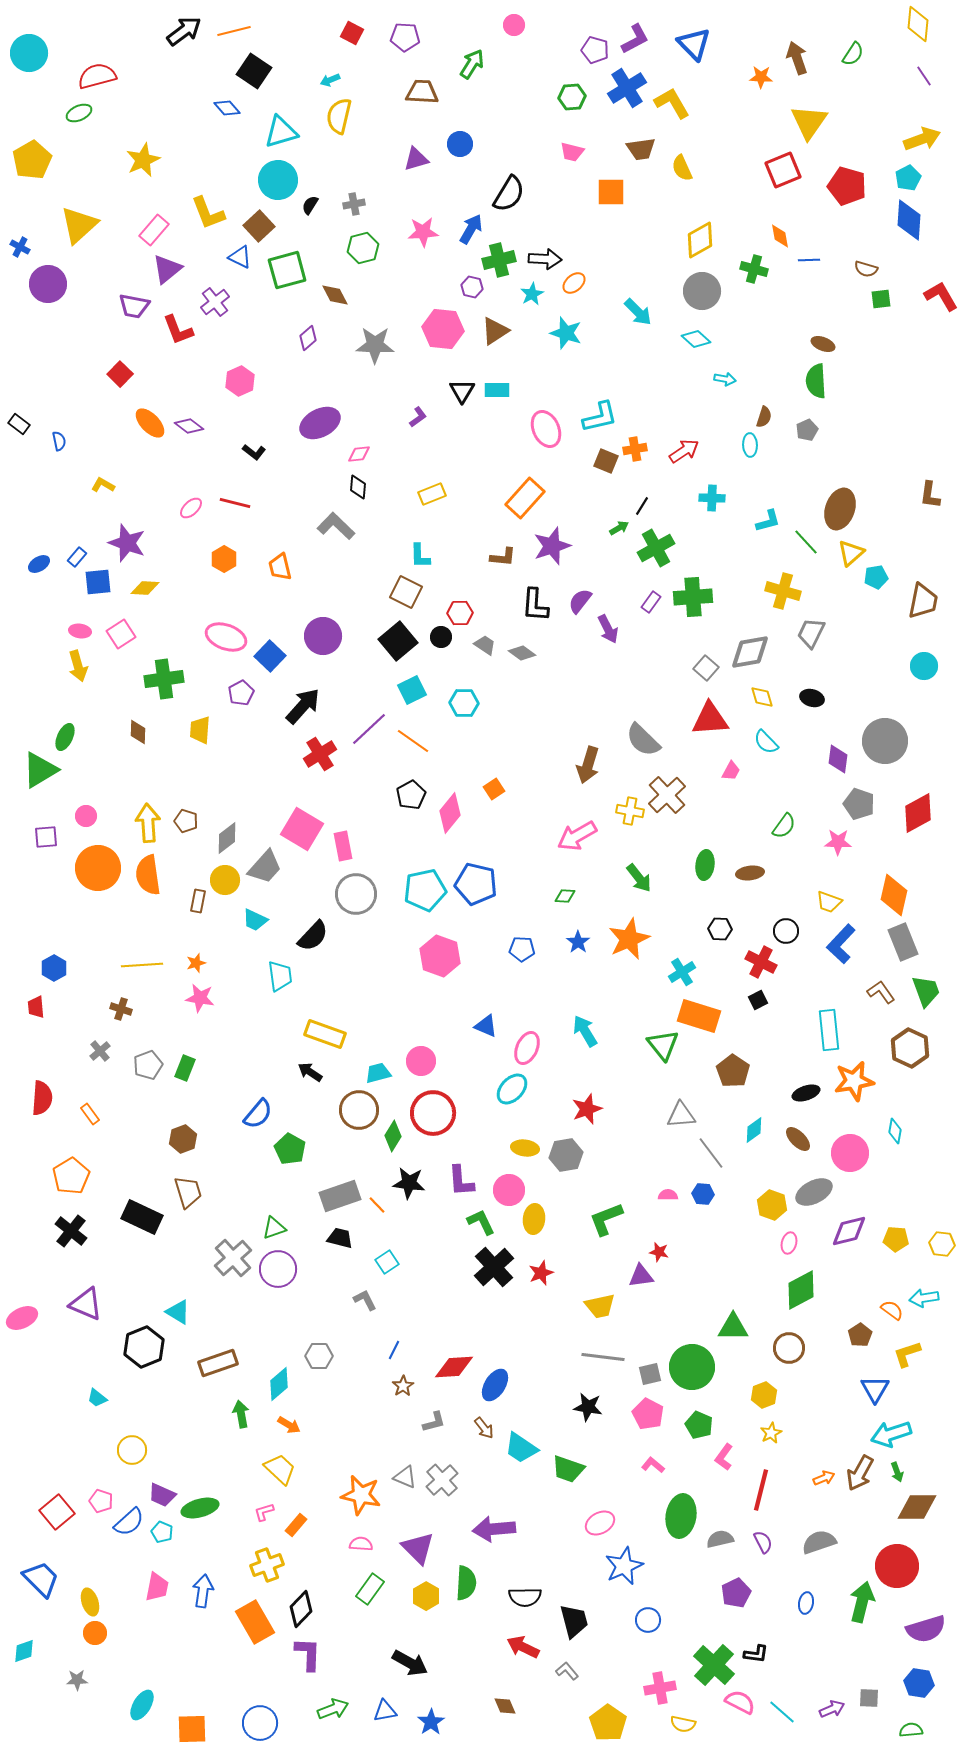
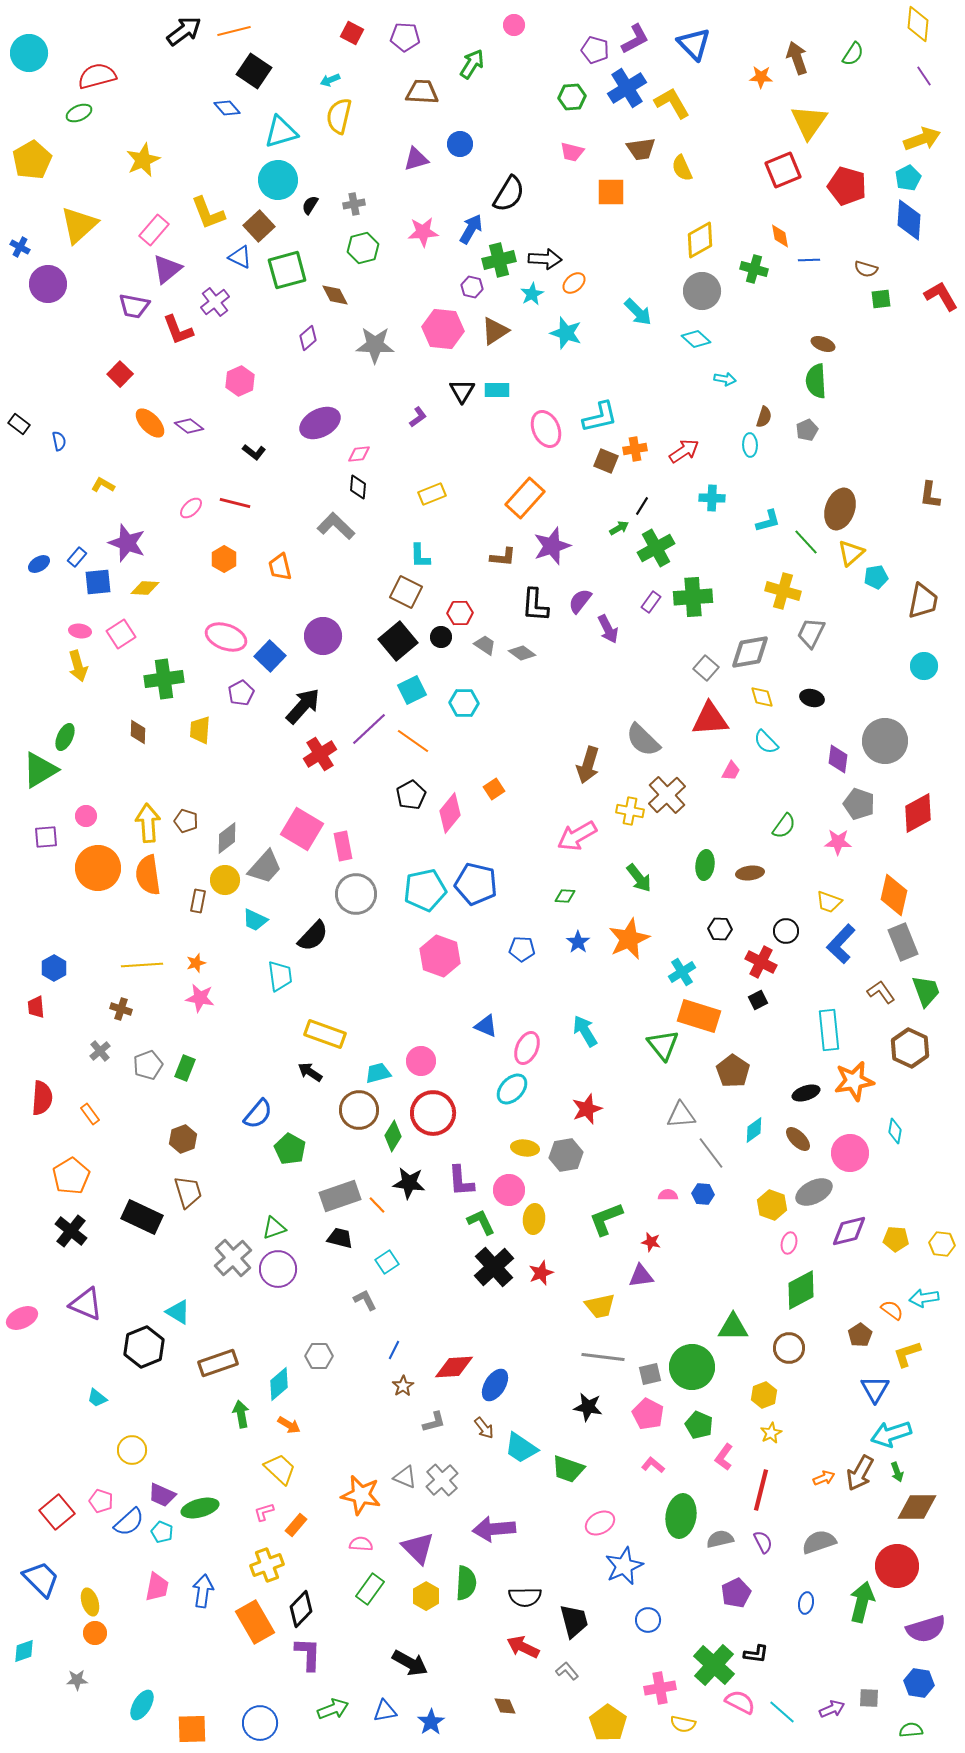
red star at (659, 1252): moved 8 px left, 10 px up
